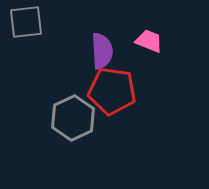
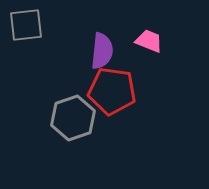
gray square: moved 3 px down
purple semicircle: rotated 9 degrees clockwise
gray hexagon: rotated 6 degrees clockwise
